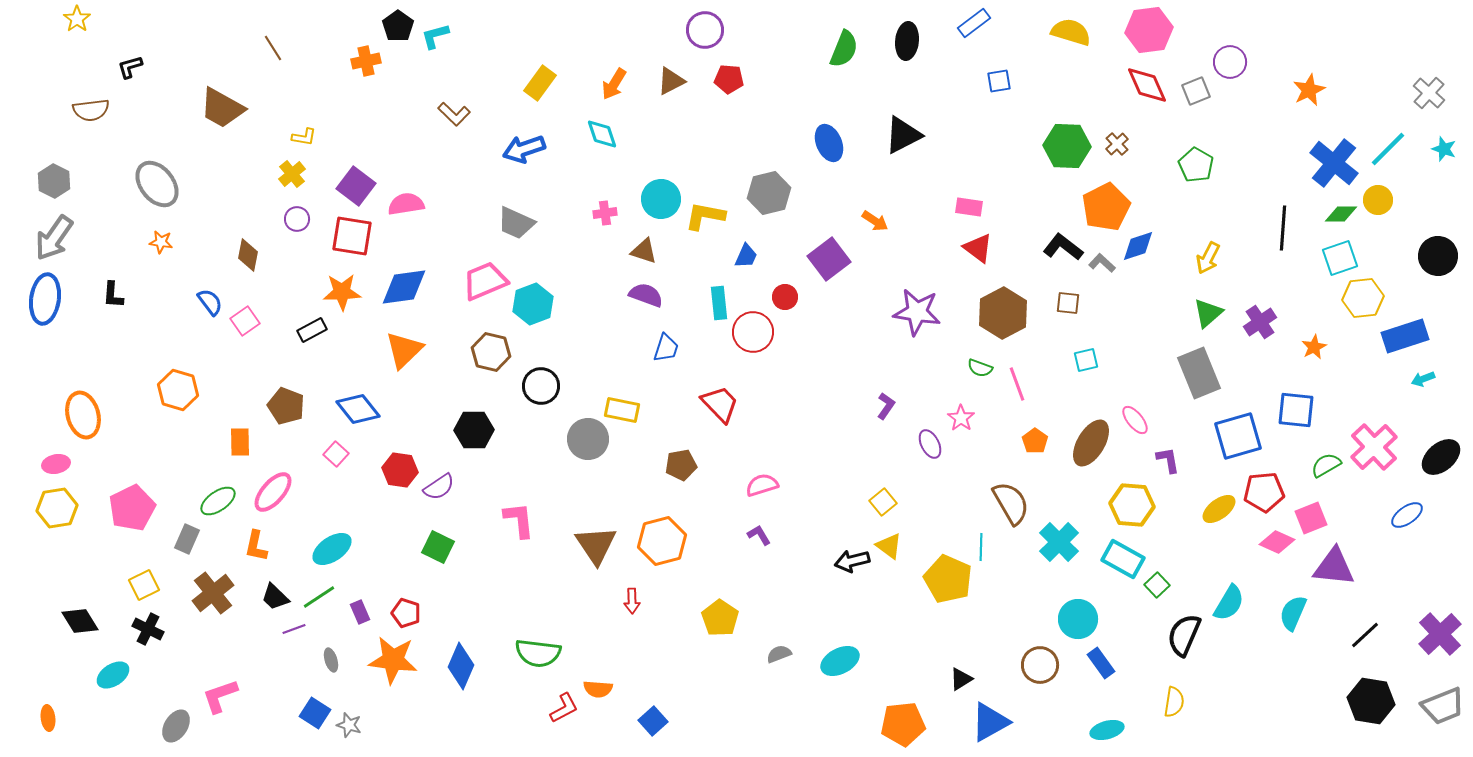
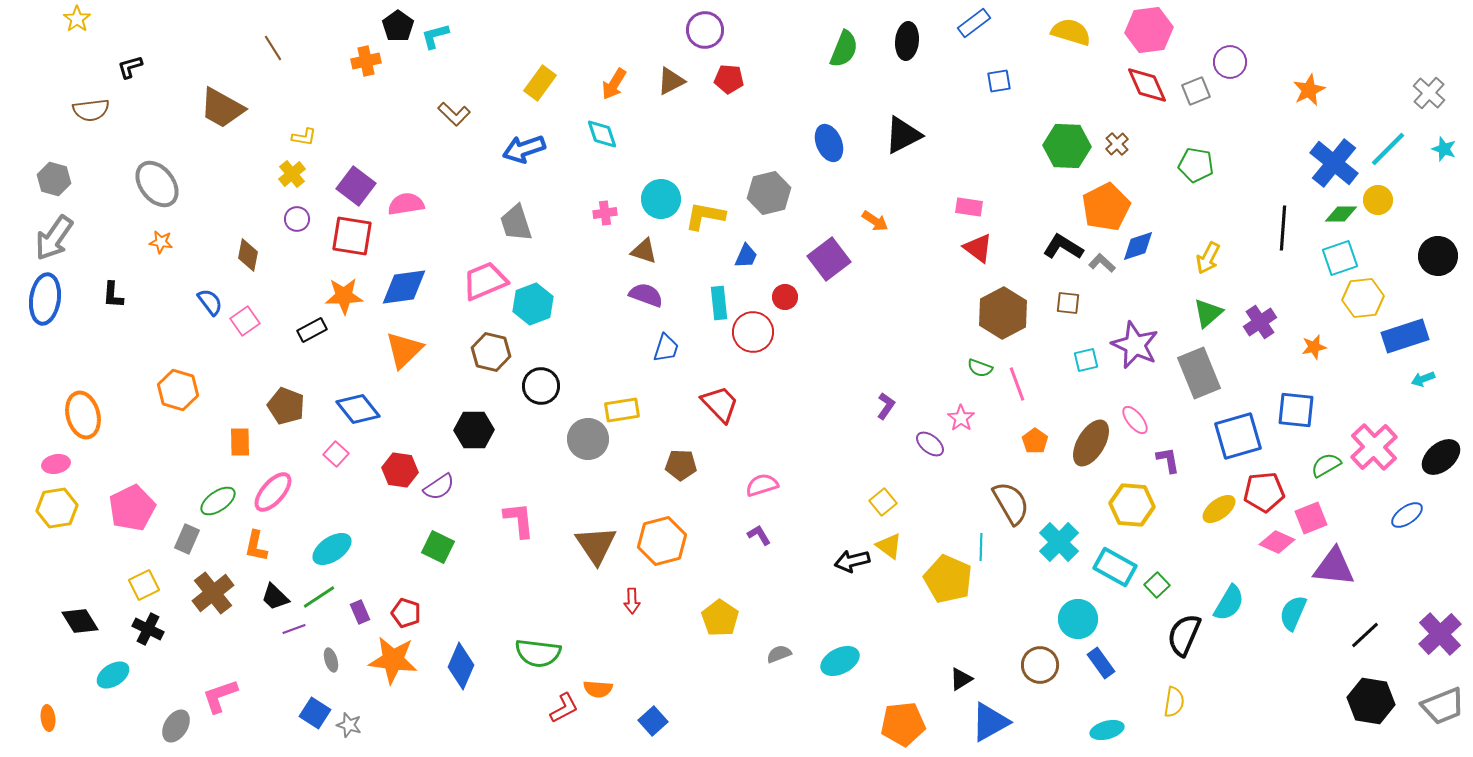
green pentagon at (1196, 165): rotated 20 degrees counterclockwise
gray hexagon at (54, 181): moved 2 px up; rotated 12 degrees counterclockwise
gray trapezoid at (516, 223): rotated 48 degrees clockwise
black L-shape at (1063, 247): rotated 6 degrees counterclockwise
orange star at (342, 292): moved 2 px right, 4 px down
purple star at (917, 312): moved 218 px right, 33 px down; rotated 15 degrees clockwise
orange star at (1314, 347): rotated 15 degrees clockwise
yellow rectangle at (622, 410): rotated 20 degrees counterclockwise
purple ellipse at (930, 444): rotated 24 degrees counterclockwise
brown pentagon at (681, 465): rotated 12 degrees clockwise
cyan rectangle at (1123, 559): moved 8 px left, 8 px down
